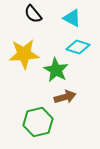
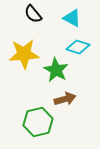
brown arrow: moved 2 px down
